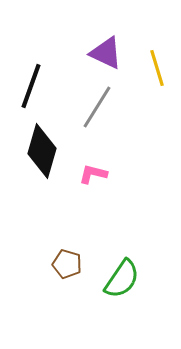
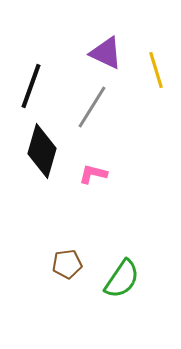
yellow line: moved 1 px left, 2 px down
gray line: moved 5 px left
brown pentagon: rotated 24 degrees counterclockwise
